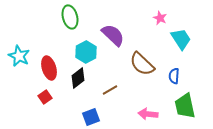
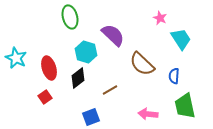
cyan hexagon: rotated 15 degrees counterclockwise
cyan star: moved 3 px left, 2 px down
